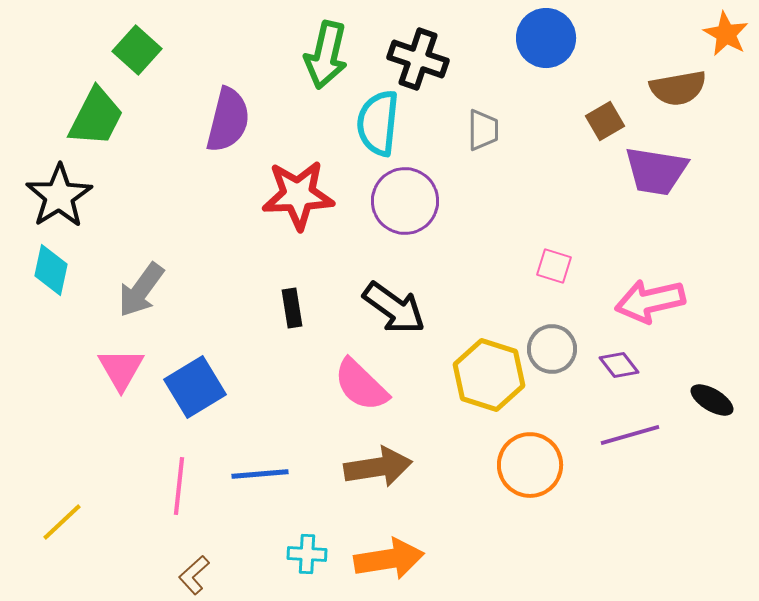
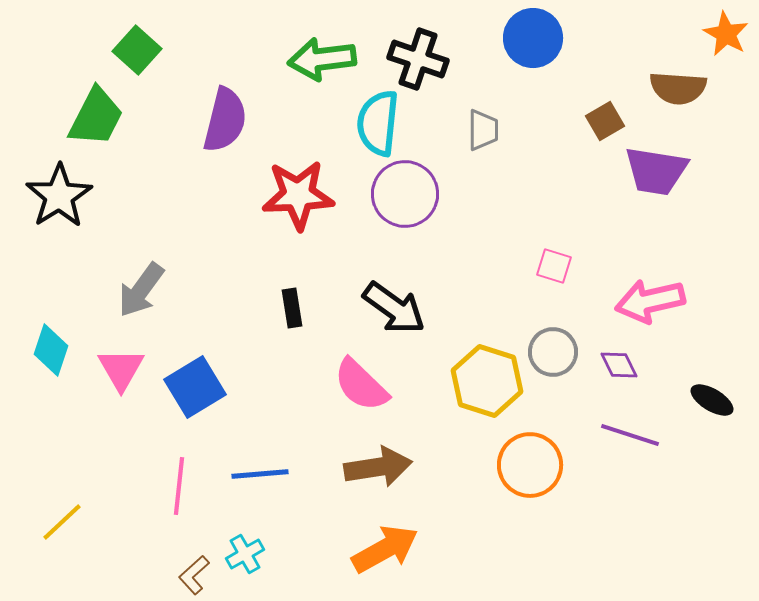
blue circle: moved 13 px left
green arrow: moved 4 px left, 4 px down; rotated 70 degrees clockwise
brown semicircle: rotated 14 degrees clockwise
purple semicircle: moved 3 px left
purple circle: moved 7 px up
cyan diamond: moved 80 px down; rotated 6 degrees clockwise
gray circle: moved 1 px right, 3 px down
purple diamond: rotated 12 degrees clockwise
yellow hexagon: moved 2 px left, 6 px down
purple line: rotated 34 degrees clockwise
cyan cross: moved 62 px left; rotated 33 degrees counterclockwise
orange arrow: moved 4 px left, 10 px up; rotated 20 degrees counterclockwise
